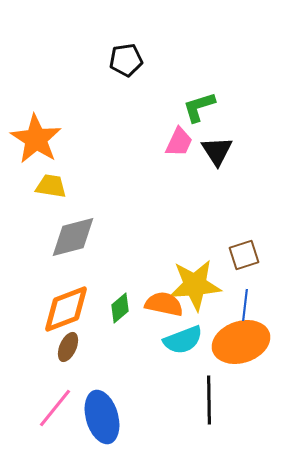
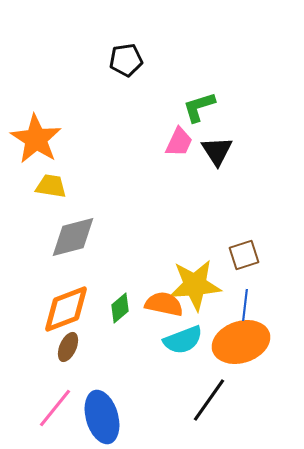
black line: rotated 36 degrees clockwise
